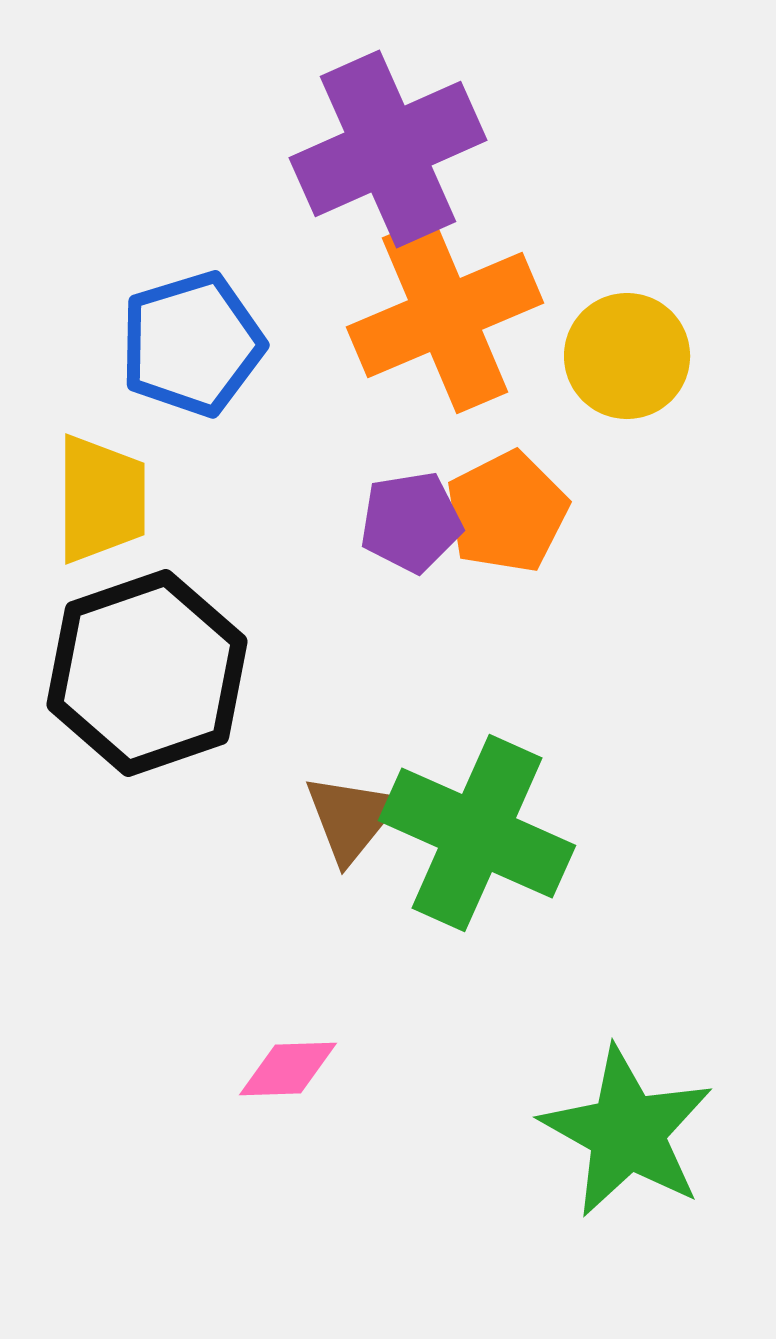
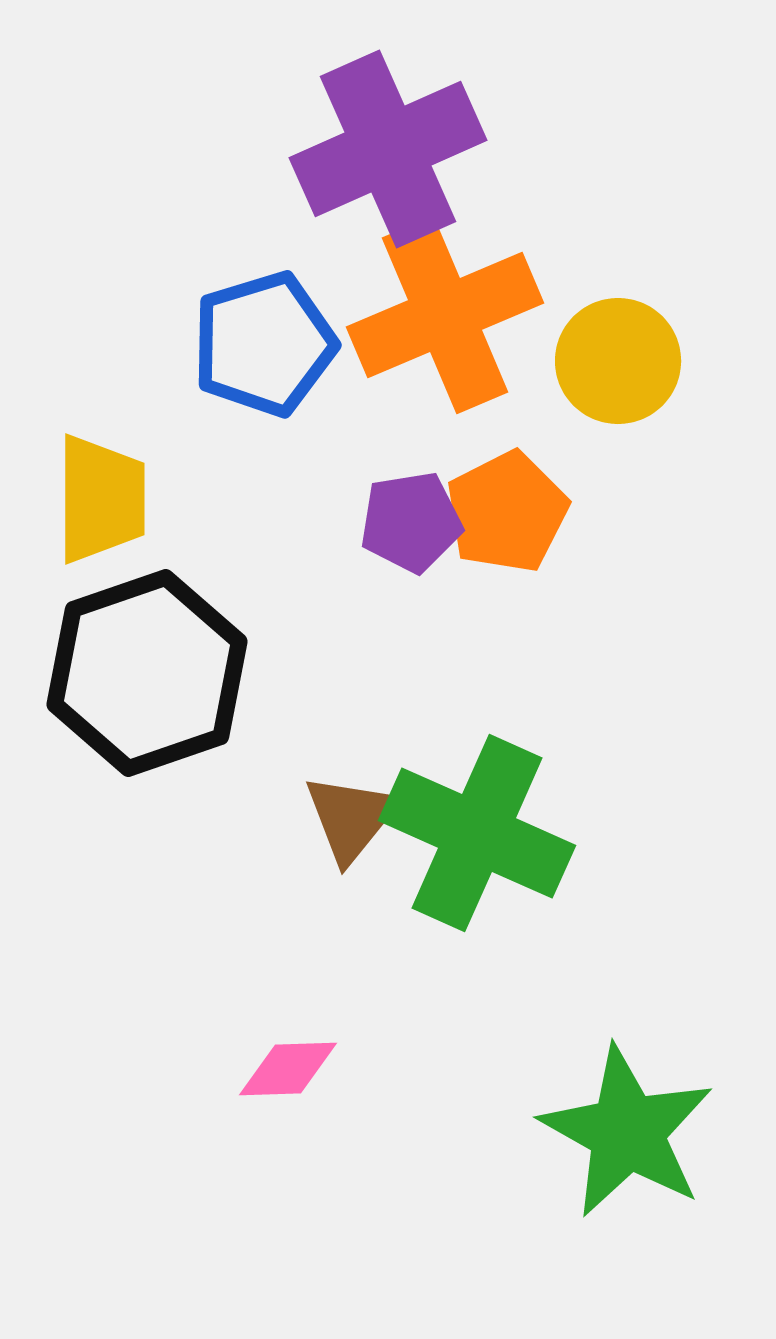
blue pentagon: moved 72 px right
yellow circle: moved 9 px left, 5 px down
